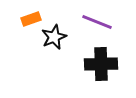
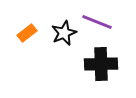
orange rectangle: moved 4 px left, 14 px down; rotated 18 degrees counterclockwise
black star: moved 10 px right, 4 px up
